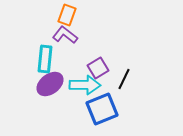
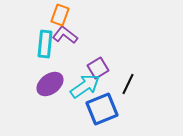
orange rectangle: moved 7 px left
cyan rectangle: moved 15 px up
black line: moved 4 px right, 5 px down
cyan arrow: moved 1 px down; rotated 36 degrees counterclockwise
